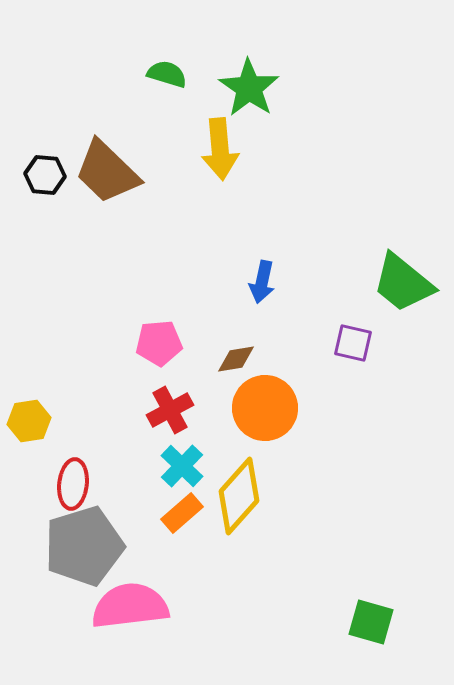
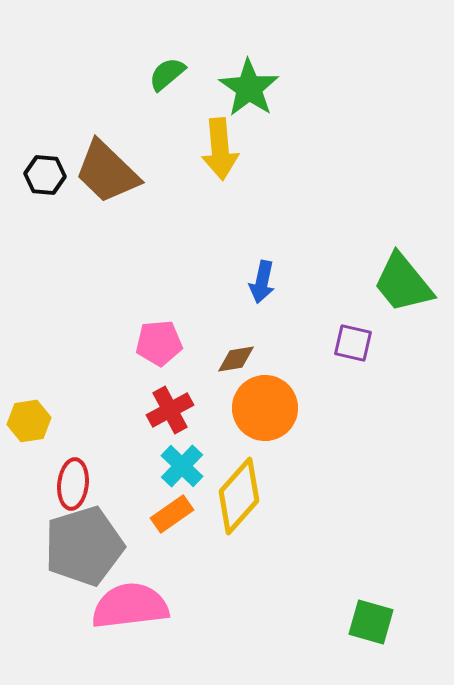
green semicircle: rotated 57 degrees counterclockwise
green trapezoid: rotated 12 degrees clockwise
orange rectangle: moved 10 px left, 1 px down; rotated 6 degrees clockwise
